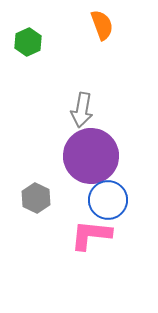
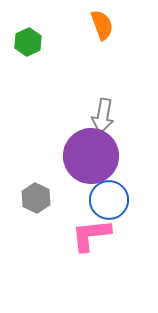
gray arrow: moved 21 px right, 6 px down
blue circle: moved 1 px right
pink L-shape: rotated 12 degrees counterclockwise
